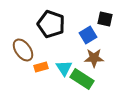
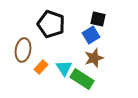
black square: moved 7 px left
blue square: moved 3 px right
brown ellipse: rotated 45 degrees clockwise
brown star: rotated 18 degrees counterclockwise
orange rectangle: rotated 32 degrees counterclockwise
